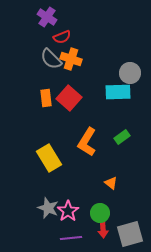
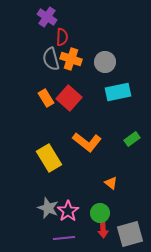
red semicircle: rotated 66 degrees counterclockwise
gray semicircle: rotated 30 degrees clockwise
gray circle: moved 25 px left, 11 px up
cyan rectangle: rotated 10 degrees counterclockwise
orange rectangle: rotated 24 degrees counterclockwise
green rectangle: moved 10 px right, 2 px down
orange L-shape: rotated 84 degrees counterclockwise
purple line: moved 7 px left
